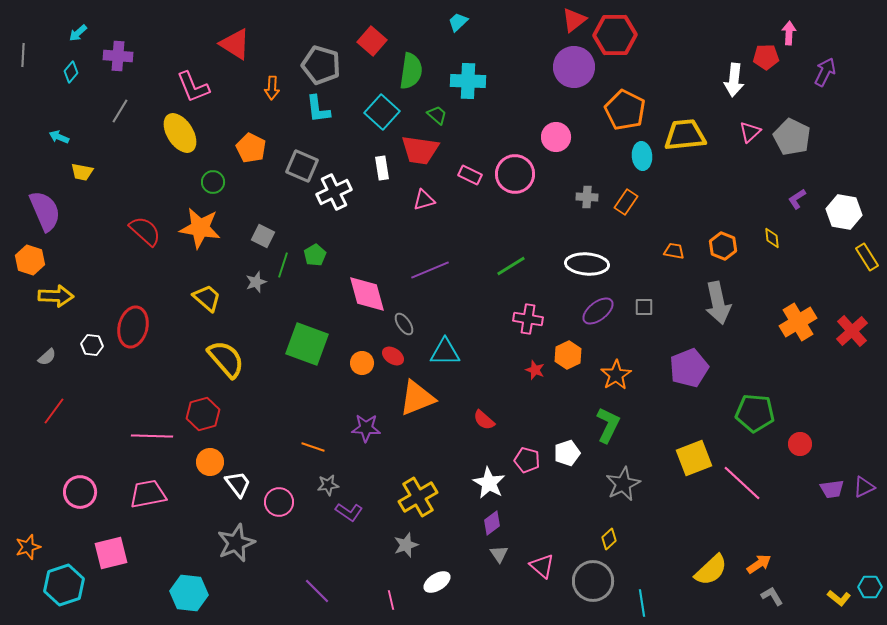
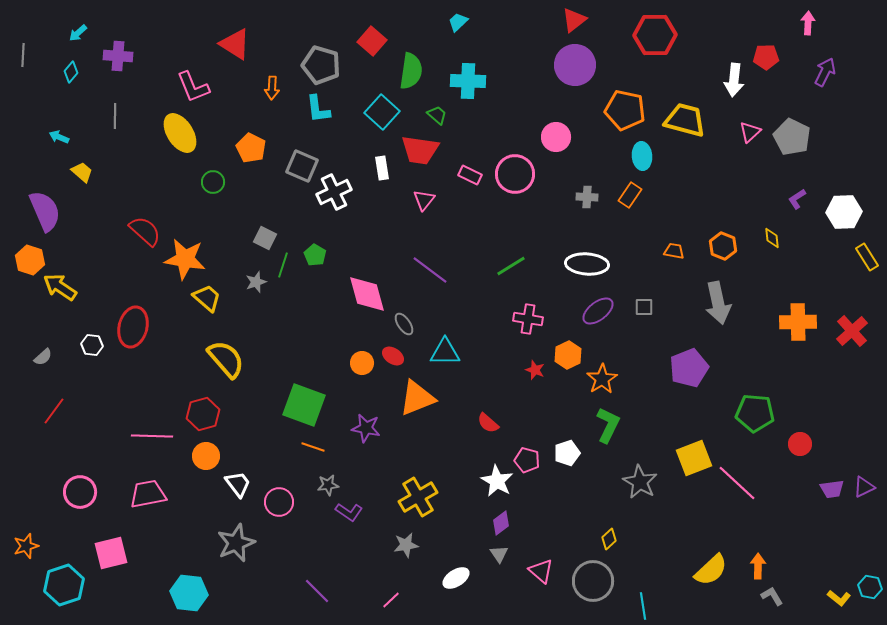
pink arrow at (789, 33): moved 19 px right, 10 px up
red hexagon at (615, 35): moved 40 px right
purple circle at (574, 67): moved 1 px right, 2 px up
orange pentagon at (625, 110): rotated 15 degrees counterclockwise
gray line at (120, 111): moved 5 px left, 5 px down; rotated 30 degrees counterclockwise
yellow trapezoid at (685, 135): moved 15 px up; rotated 21 degrees clockwise
yellow trapezoid at (82, 172): rotated 150 degrees counterclockwise
pink triangle at (424, 200): rotated 35 degrees counterclockwise
orange rectangle at (626, 202): moved 4 px right, 7 px up
white hexagon at (844, 212): rotated 12 degrees counterclockwise
orange star at (200, 228): moved 15 px left, 31 px down
gray square at (263, 236): moved 2 px right, 2 px down
green pentagon at (315, 255): rotated 10 degrees counterclockwise
purple line at (430, 270): rotated 60 degrees clockwise
yellow arrow at (56, 296): moved 4 px right, 9 px up; rotated 148 degrees counterclockwise
orange cross at (798, 322): rotated 30 degrees clockwise
green square at (307, 344): moved 3 px left, 61 px down
gray semicircle at (47, 357): moved 4 px left
orange star at (616, 375): moved 14 px left, 4 px down
red semicircle at (484, 420): moved 4 px right, 3 px down
purple star at (366, 428): rotated 8 degrees clockwise
orange circle at (210, 462): moved 4 px left, 6 px up
white star at (489, 483): moved 8 px right, 2 px up
pink line at (742, 483): moved 5 px left
gray star at (623, 484): moved 17 px right, 2 px up; rotated 16 degrees counterclockwise
purple diamond at (492, 523): moved 9 px right
gray star at (406, 545): rotated 10 degrees clockwise
orange star at (28, 547): moved 2 px left, 1 px up
orange arrow at (759, 564): moved 1 px left, 2 px down; rotated 55 degrees counterclockwise
pink triangle at (542, 566): moved 1 px left, 5 px down
white ellipse at (437, 582): moved 19 px right, 4 px up
cyan hexagon at (870, 587): rotated 10 degrees clockwise
pink line at (391, 600): rotated 60 degrees clockwise
cyan line at (642, 603): moved 1 px right, 3 px down
